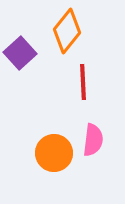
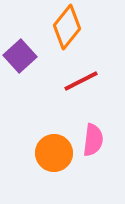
orange diamond: moved 4 px up
purple square: moved 3 px down
red line: moved 2 px left, 1 px up; rotated 66 degrees clockwise
